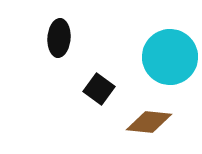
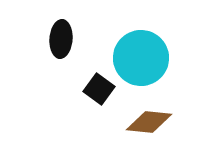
black ellipse: moved 2 px right, 1 px down
cyan circle: moved 29 px left, 1 px down
